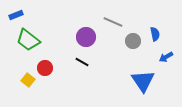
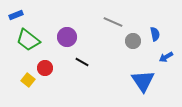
purple circle: moved 19 px left
